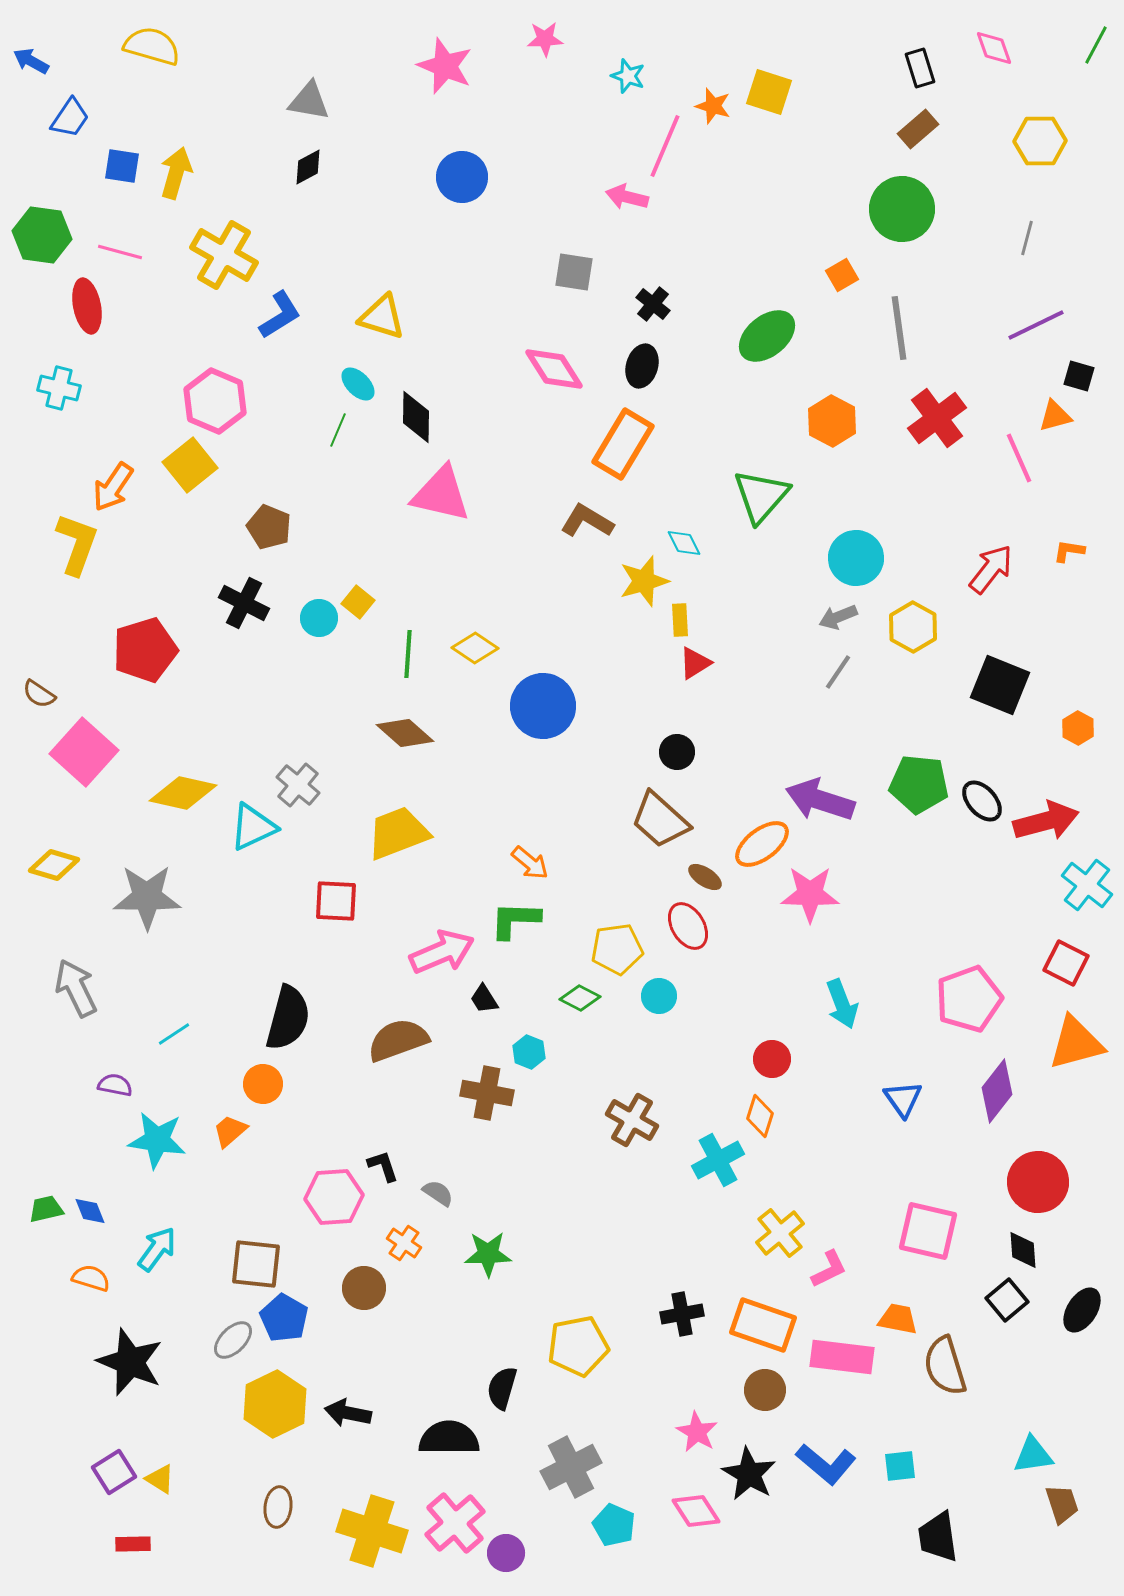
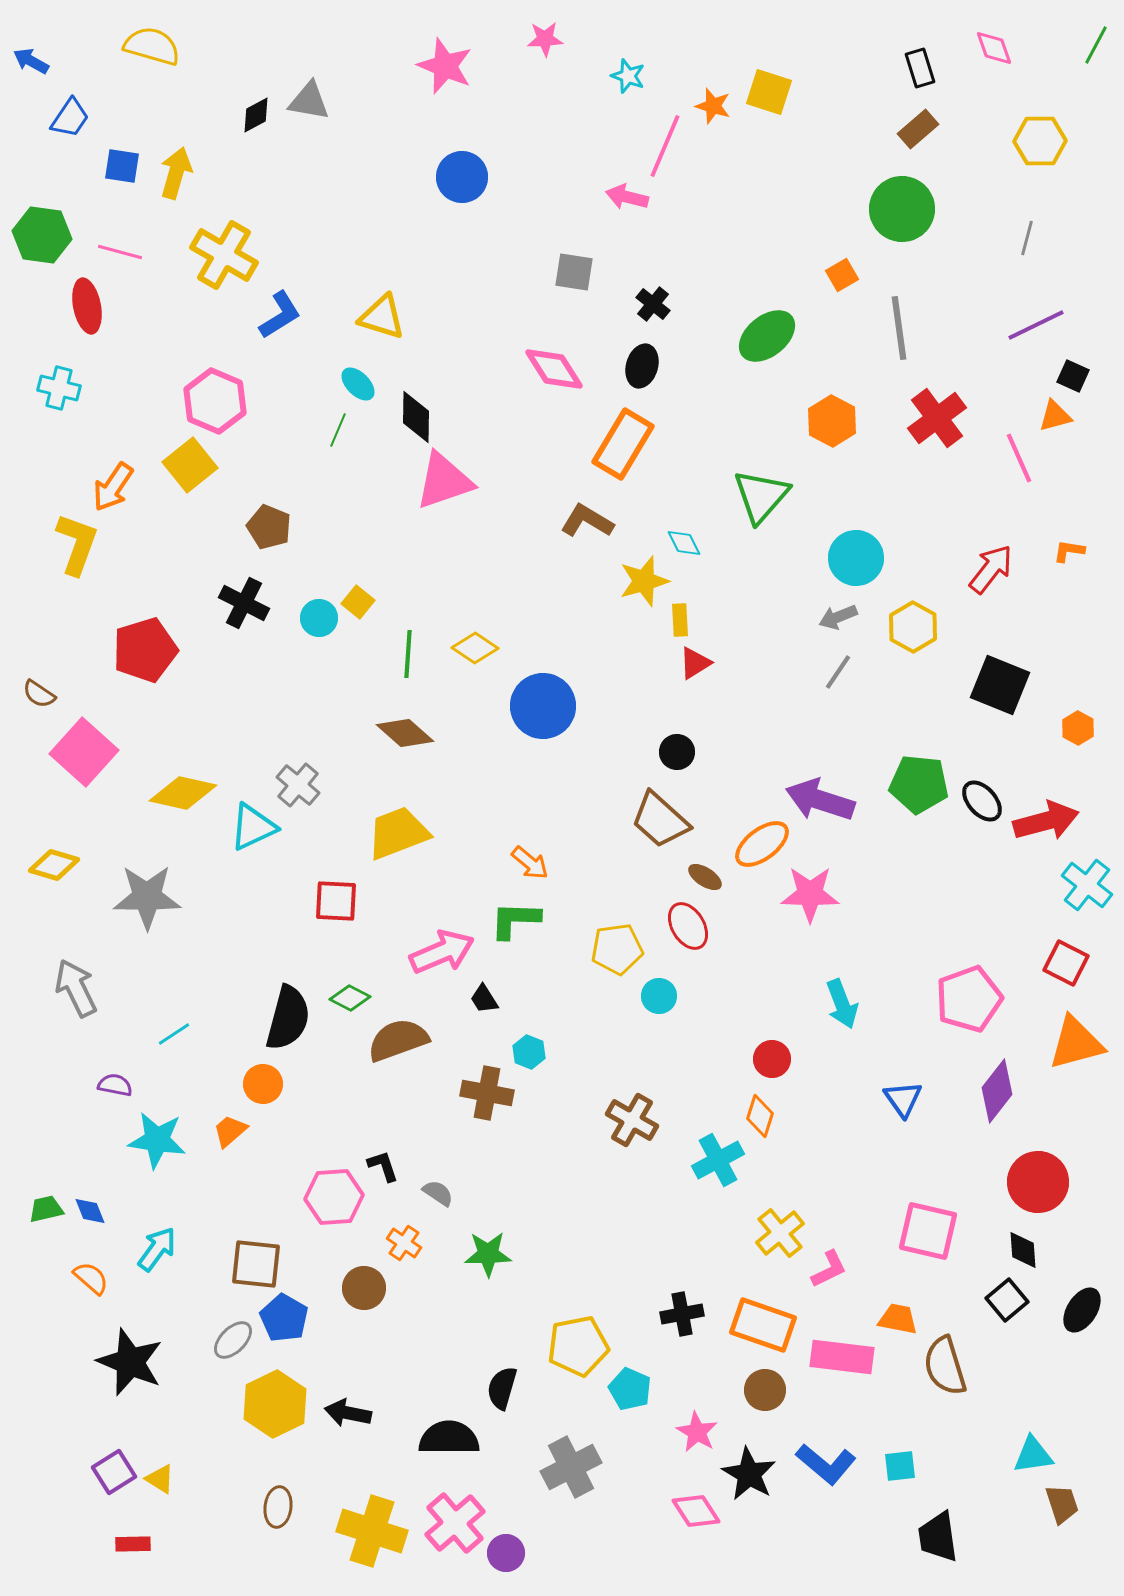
black diamond at (308, 167): moved 52 px left, 52 px up
black square at (1079, 376): moved 6 px left; rotated 8 degrees clockwise
pink triangle at (441, 494): moved 3 px right, 13 px up; rotated 32 degrees counterclockwise
green diamond at (580, 998): moved 230 px left
orange semicircle at (91, 1278): rotated 24 degrees clockwise
cyan pentagon at (614, 1525): moved 16 px right, 136 px up
